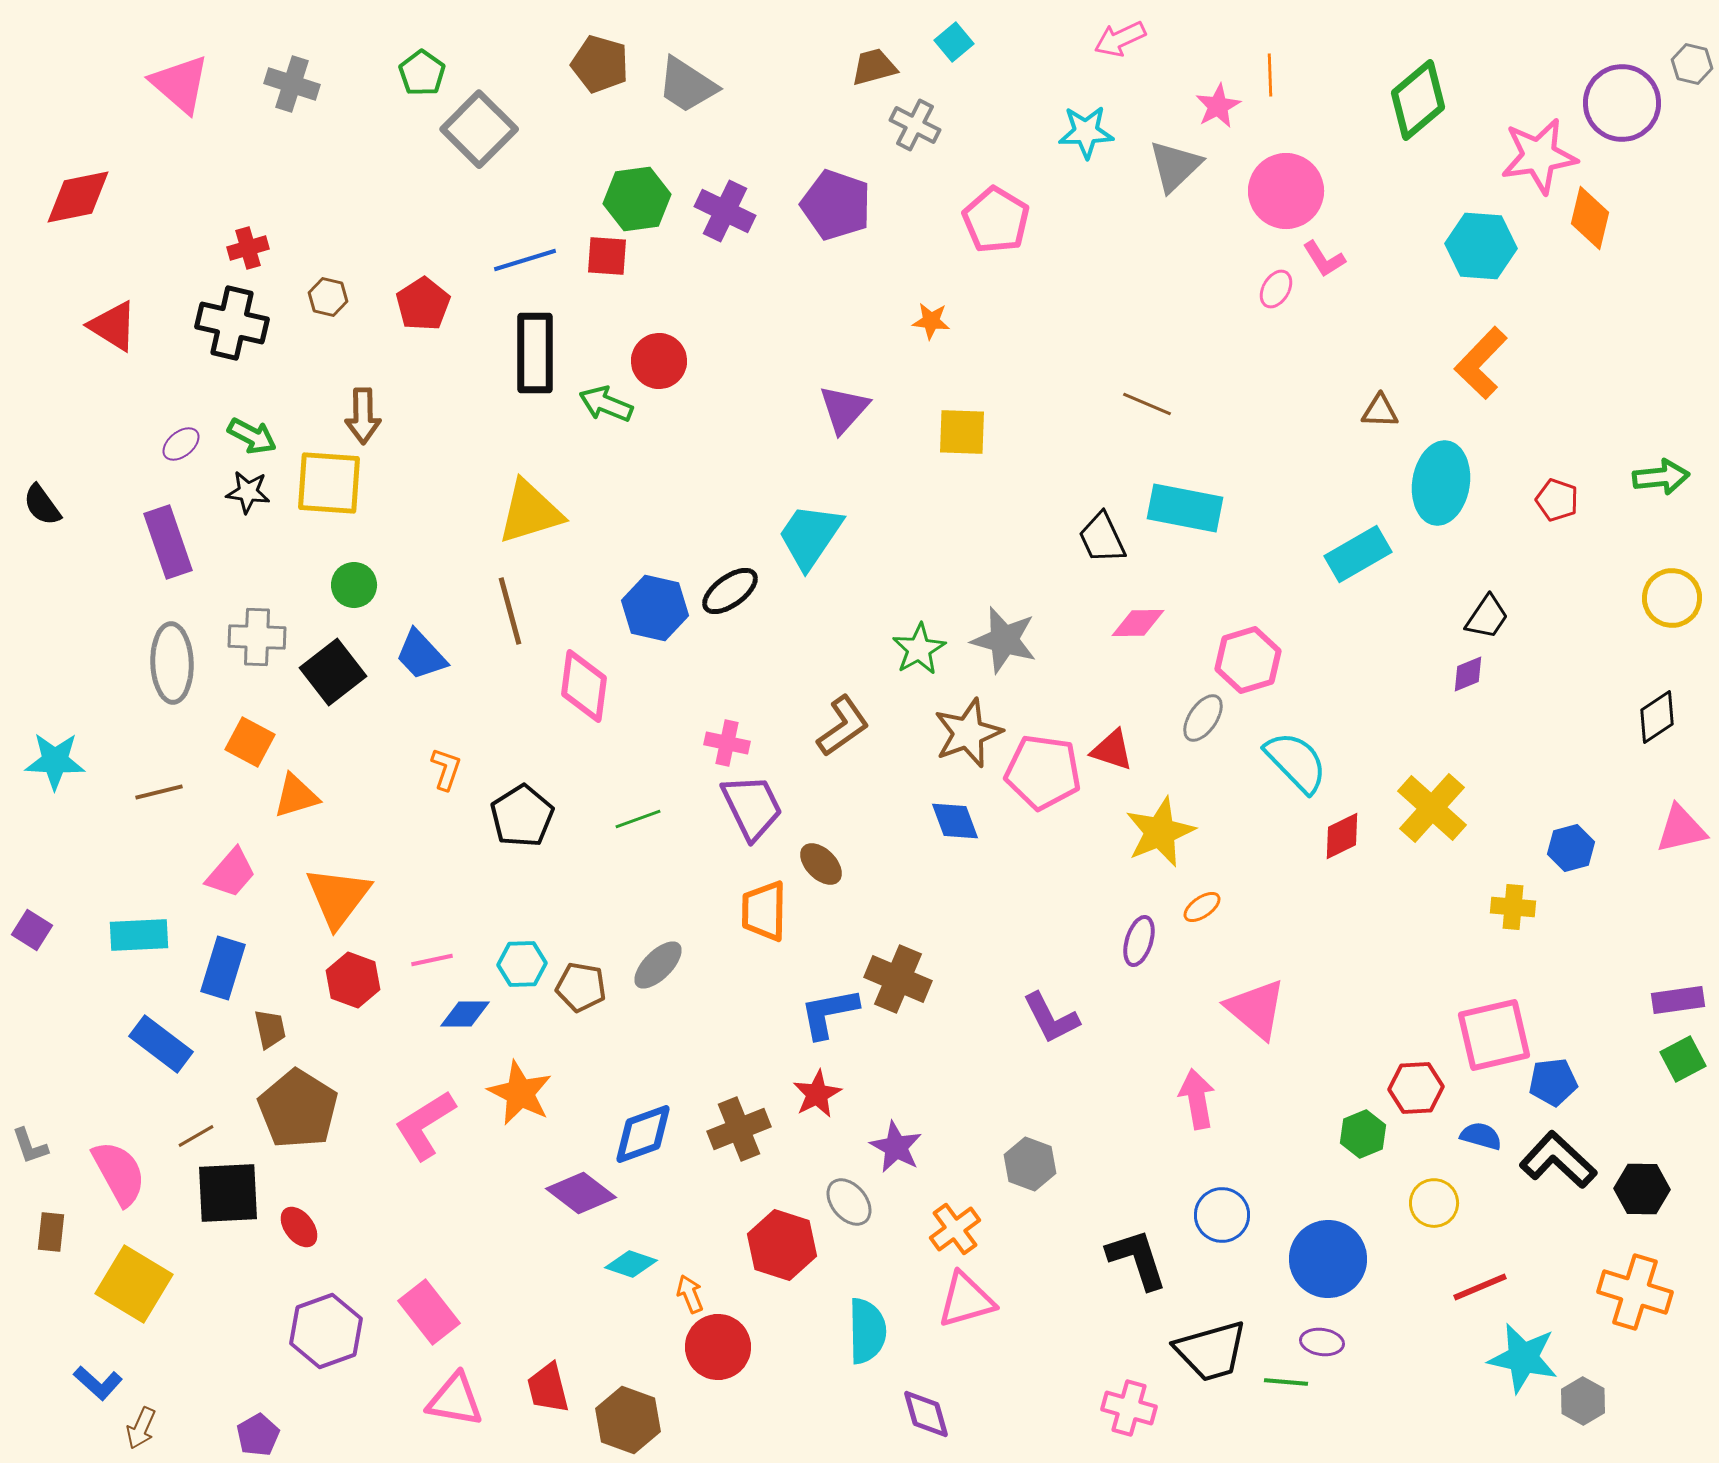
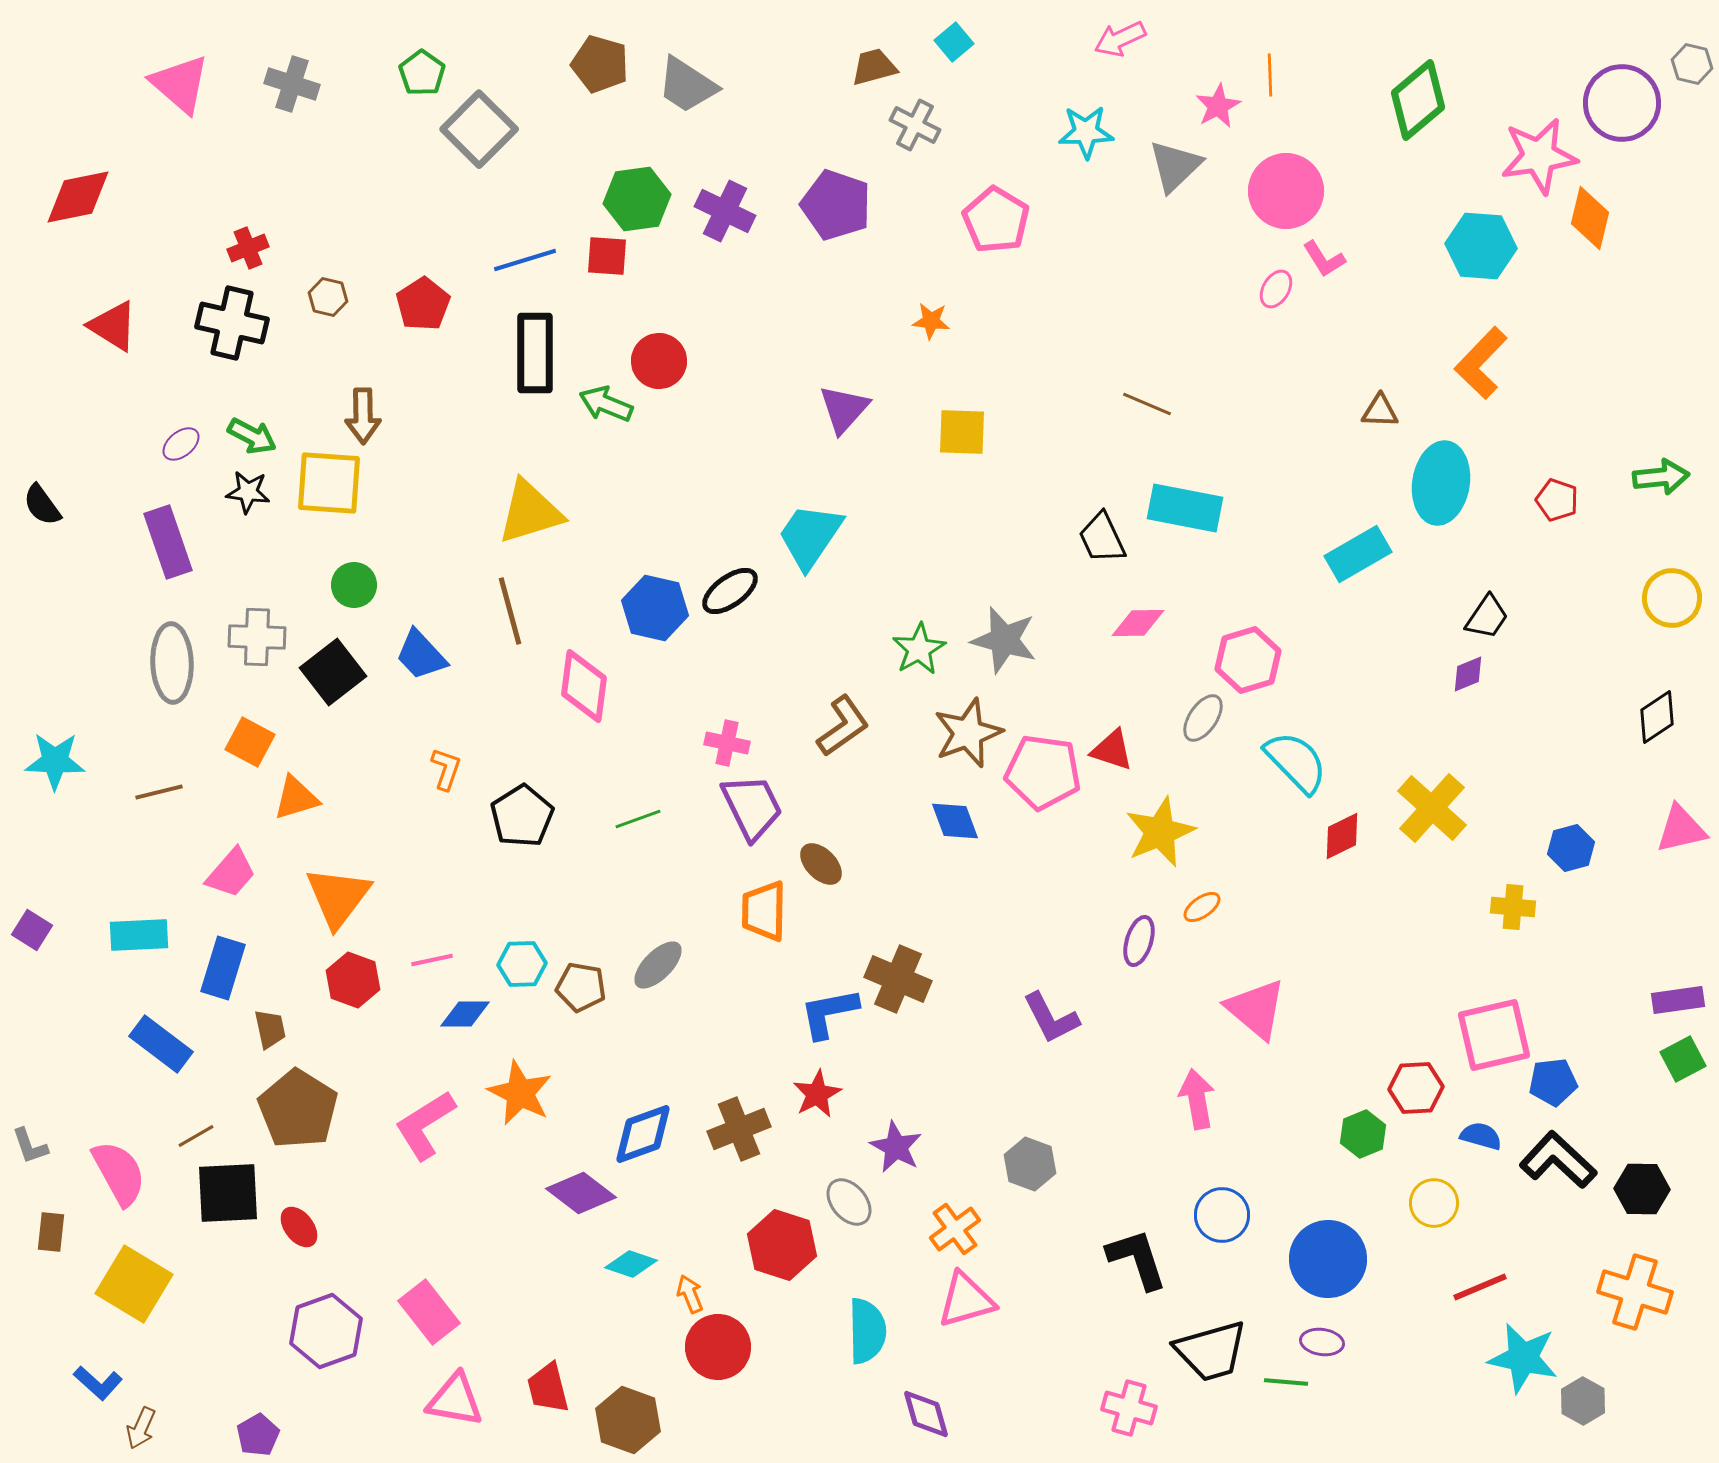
red cross at (248, 248): rotated 6 degrees counterclockwise
orange triangle at (296, 796): moved 2 px down
